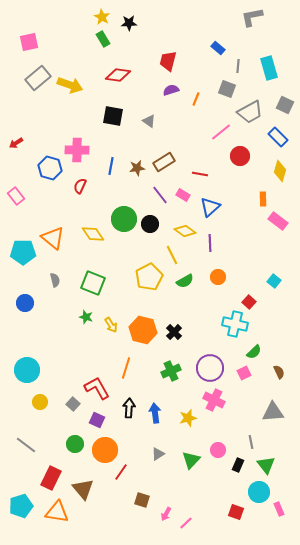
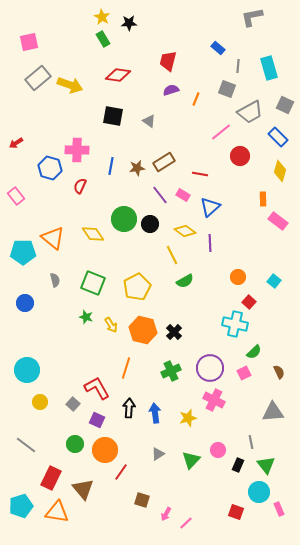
yellow pentagon at (149, 277): moved 12 px left, 10 px down
orange circle at (218, 277): moved 20 px right
